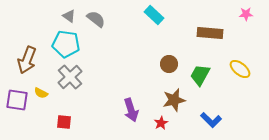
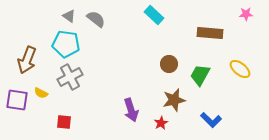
gray cross: rotated 15 degrees clockwise
